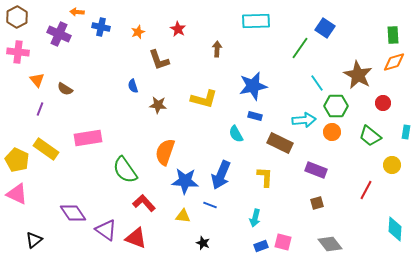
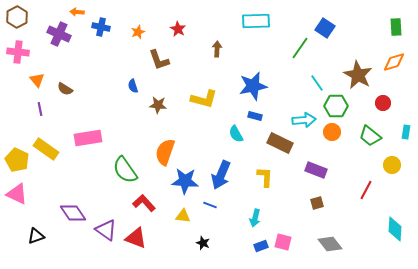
green rectangle at (393, 35): moved 3 px right, 8 px up
purple line at (40, 109): rotated 32 degrees counterclockwise
black triangle at (34, 240): moved 2 px right, 4 px up; rotated 18 degrees clockwise
